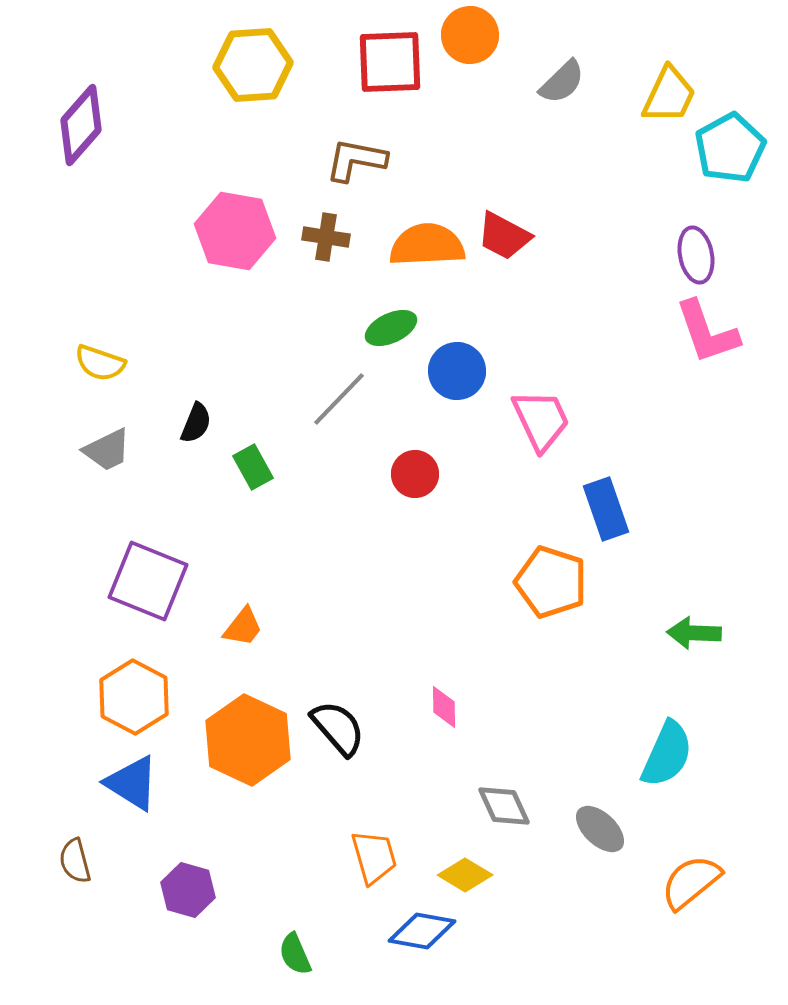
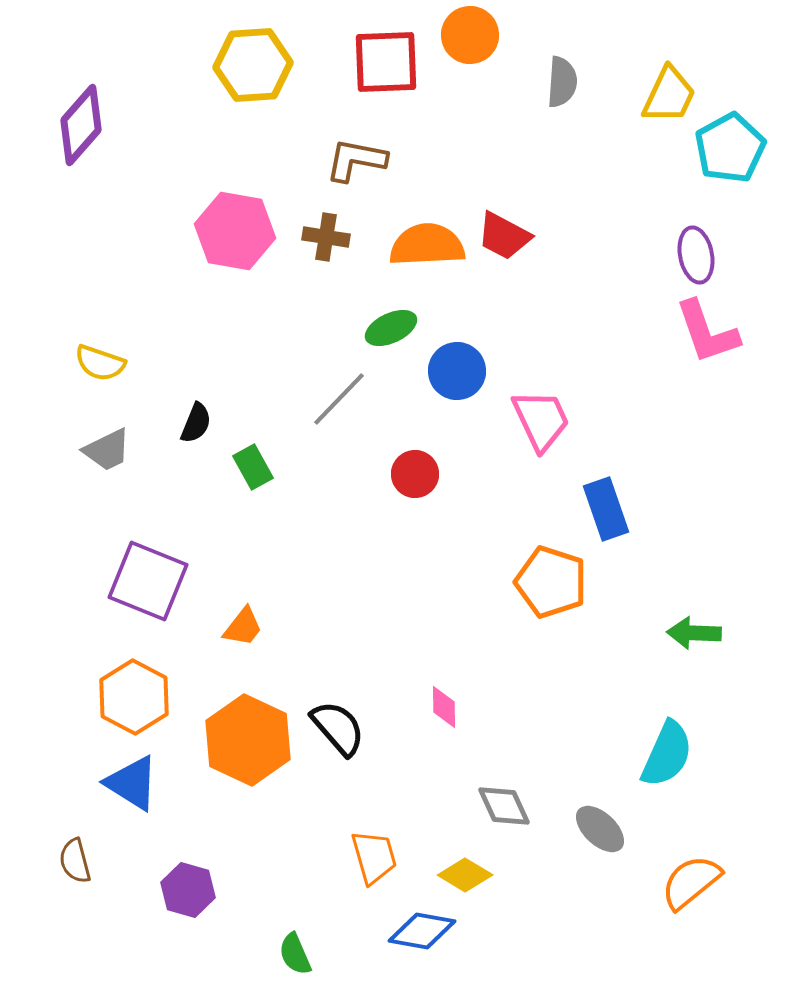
red square at (390, 62): moved 4 px left
gray semicircle at (562, 82): rotated 42 degrees counterclockwise
